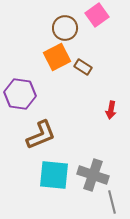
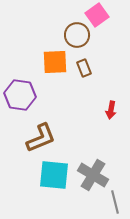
brown circle: moved 12 px right, 7 px down
orange square: moved 2 px left, 5 px down; rotated 24 degrees clockwise
brown rectangle: moved 1 px right, 1 px down; rotated 36 degrees clockwise
purple hexagon: moved 1 px down
brown L-shape: moved 3 px down
gray cross: rotated 12 degrees clockwise
gray line: moved 3 px right
